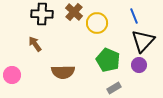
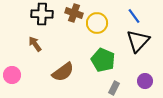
brown cross: moved 1 px down; rotated 24 degrees counterclockwise
blue line: rotated 14 degrees counterclockwise
black triangle: moved 5 px left
green pentagon: moved 5 px left
purple circle: moved 6 px right, 16 px down
brown semicircle: rotated 35 degrees counterclockwise
gray rectangle: rotated 32 degrees counterclockwise
